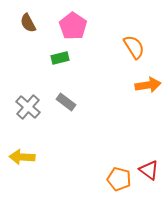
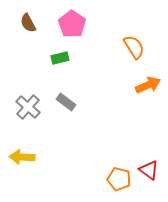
pink pentagon: moved 1 px left, 2 px up
orange arrow: rotated 15 degrees counterclockwise
